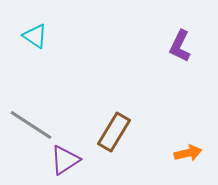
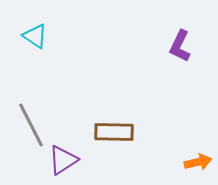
gray line: rotated 30 degrees clockwise
brown rectangle: rotated 60 degrees clockwise
orange arrow: moved 10 px right, 9 px down
purple triangle: moved 2 px left
